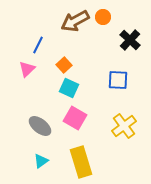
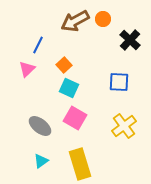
orange circle: moved 2 px down
blue square: moved 1 px right, 2 px down
yellow rectangle: moved 1 px left, 2 px down
